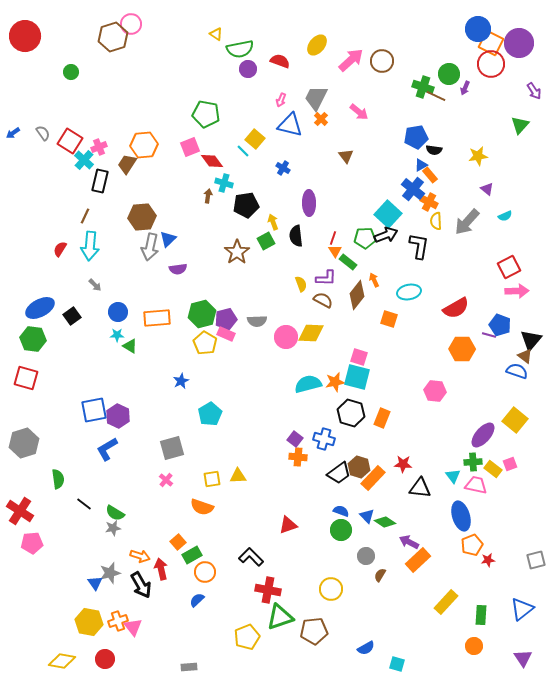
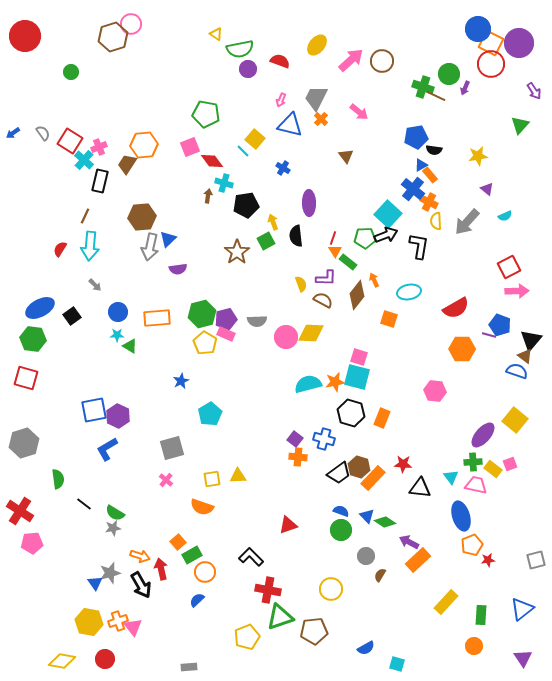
cyan triangle at (453, 476): moved 2 px left, 1 px down
